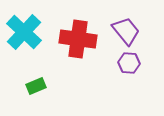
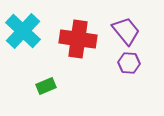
cyan cross: moved 1 px left, 1 px up
green rectangle: moved 10 px right
